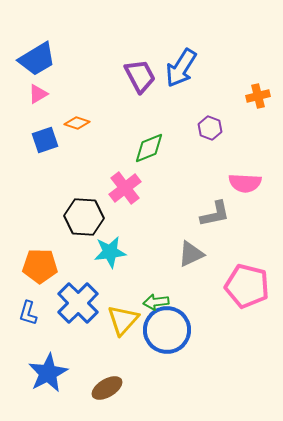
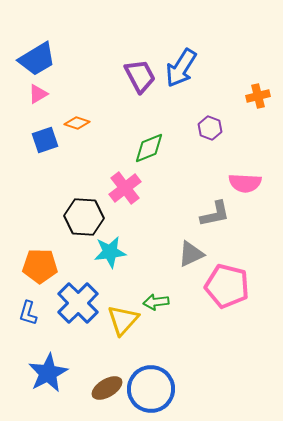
pink pentagon: moved 20 px left
blue circle: moved 16 px left, 59 px down
